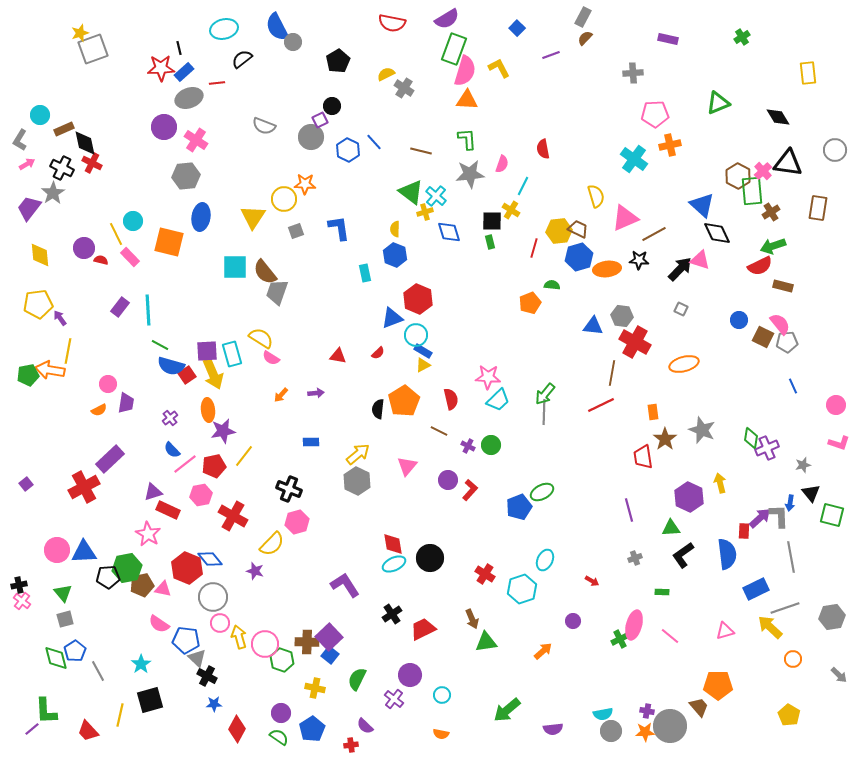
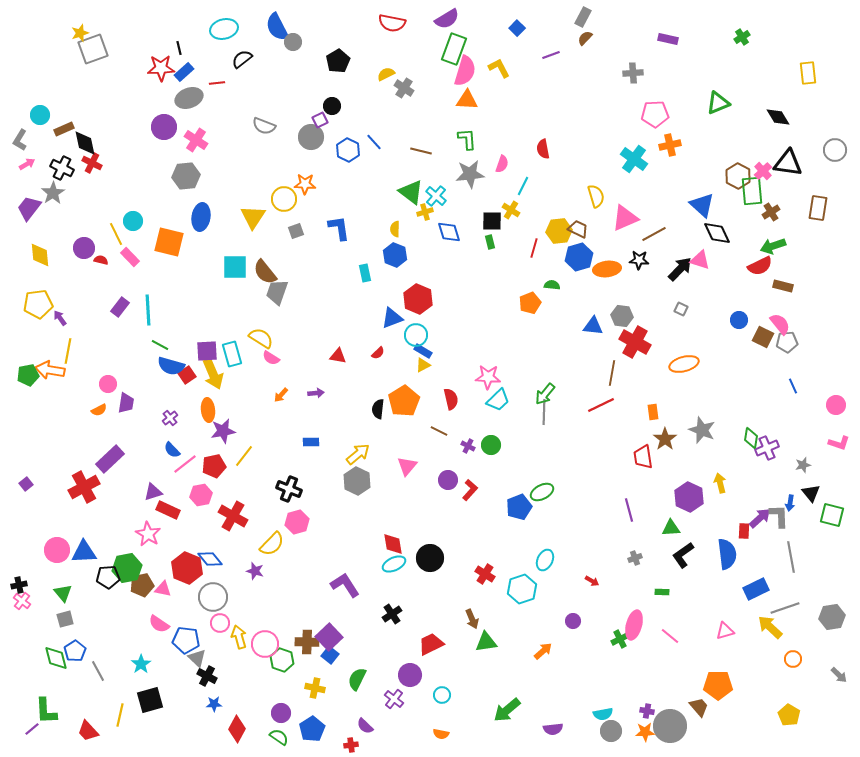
red trapezoid at (423, 629): moved 8 px right, 15 px down
